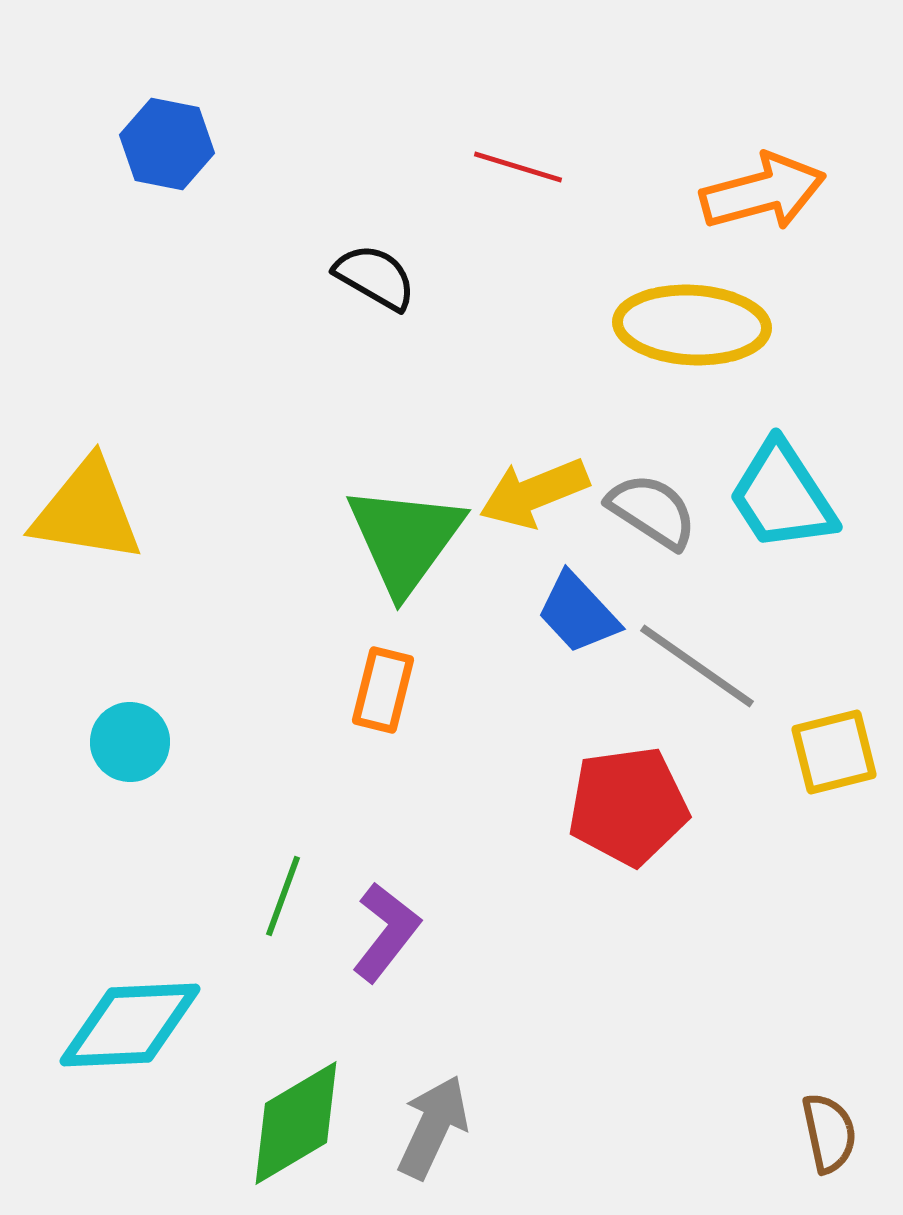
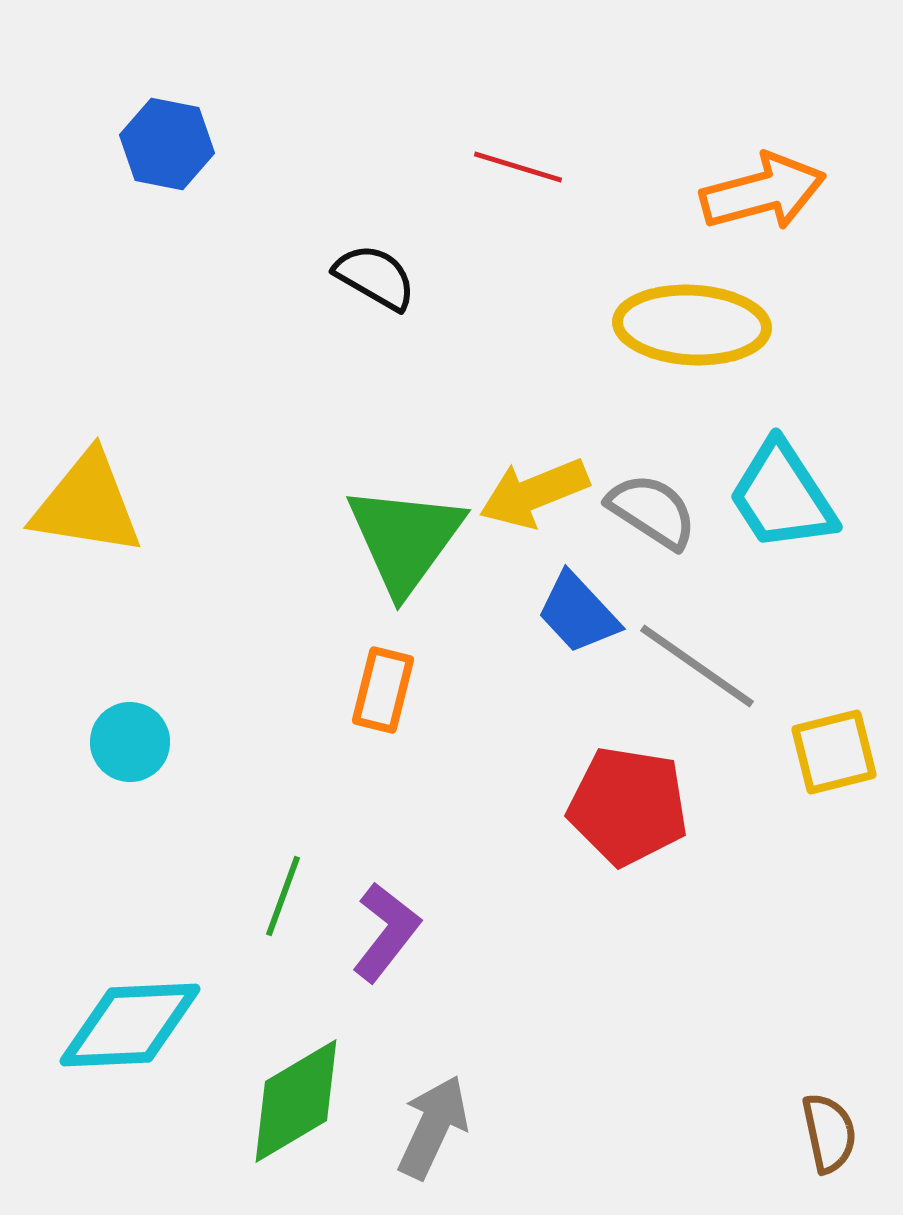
yellow triangle: moved 7 px up
red pentagon: rotated 17 degrees clockwise
green diamond: moved 22 px up
